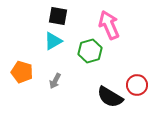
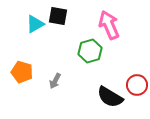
cyan triangle: moved 18 px left, 17 px up
